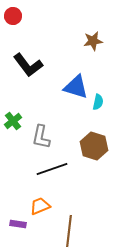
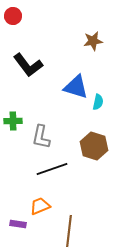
green cross: rotated 36 degrees clockwise
